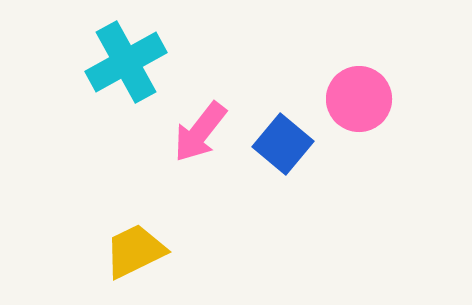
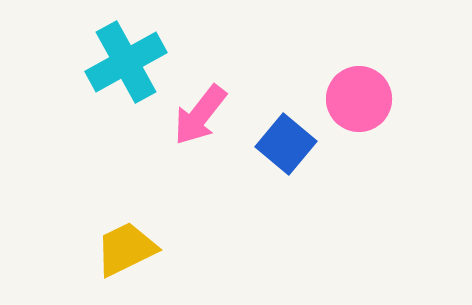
pink arrow: moved 17 px up
blue square: moved 3 px right
yellow trapezoid: moved 9 px left, 2 px up
